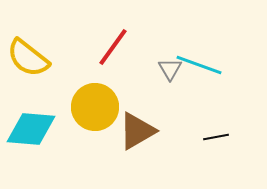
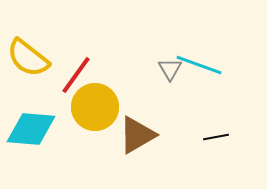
red line: moved 37 px left, 28 px down
brown triangle: moved 4 px down
